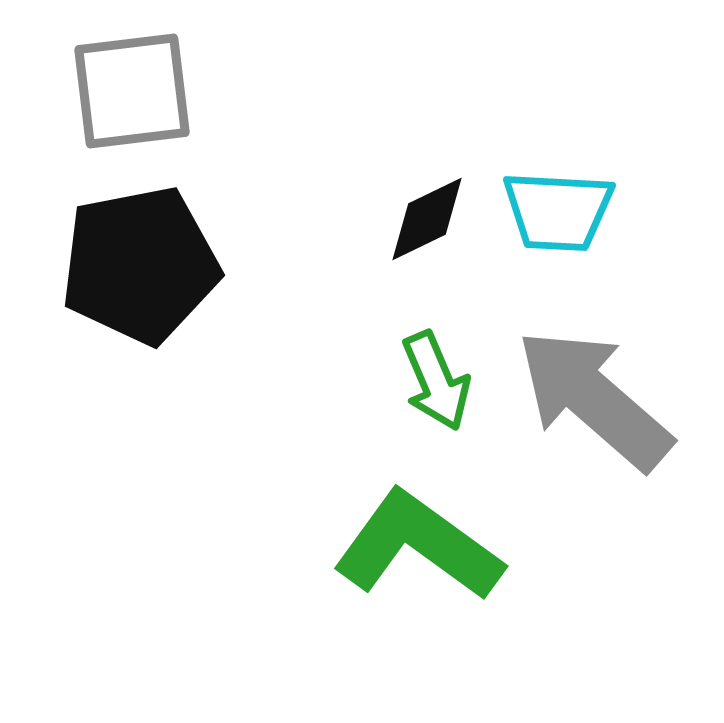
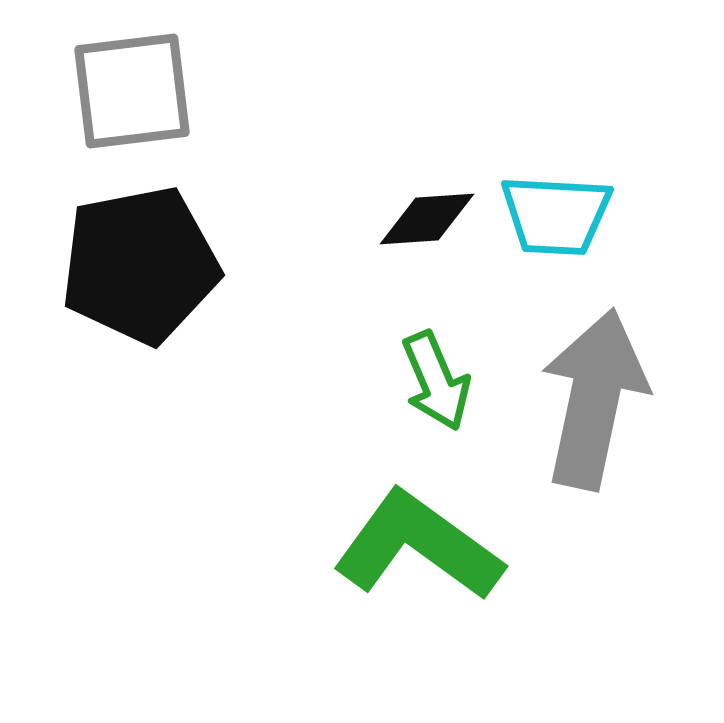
cyan trapezoid: moved 2 px left, 4 px down
black diamond: rotated 22 degrees clockwise
gray arrow: rotated 61 degrees clockwise
